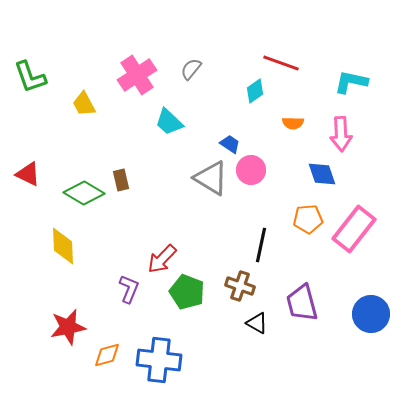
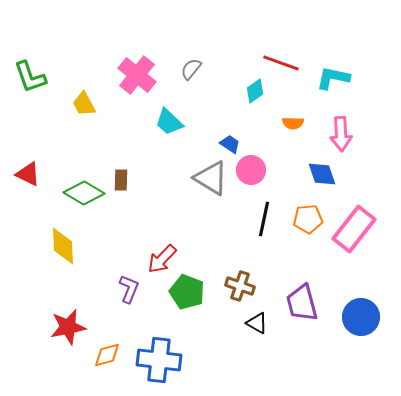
pink cross: rotated 18 degrees counterclockwise
cyan L-shape: moved 18 px left, 4 px up
brown rectangle: rotated 15 degrees clockwise
black line: moved 3 px right, 26 px up
blue circle: moved 10 px left, 3 px down
